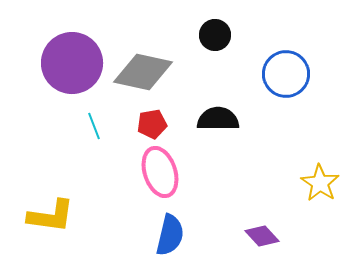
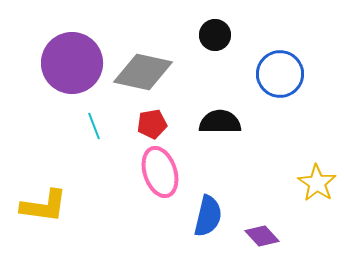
blue circle: moved 6 px left
black semicircle: moved 2 px right, 3 px down
yellow star: moved 3 px left
yellow L-shape: moved 7 px left, 10 px up
blue semicircle: moved 38 px right, 19 px up
